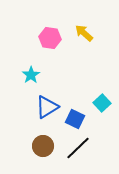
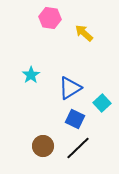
pink hexagon: moved 20 px up
blue triangle: moved 23 px right, 19 px up
